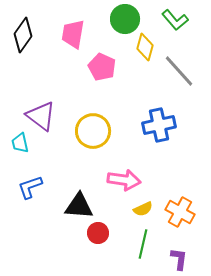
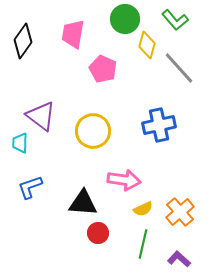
black diamond: moved 6 px down
yellow diamond: moved 2 px right, 2 px up
pink pentagon: moved 1 px right, 2 px down
gray line: moved 3 px up
cyan trapezoid: rotated 15 degrees clockwise
black triangle: moved 4 px right, 3 px up
orange cross: rotated 20 degrees clockwise
purple L-shape: rotated 55 degrees counterclockwise
